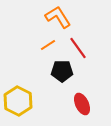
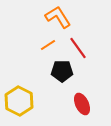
yellow hexagon: moved 1 px right
